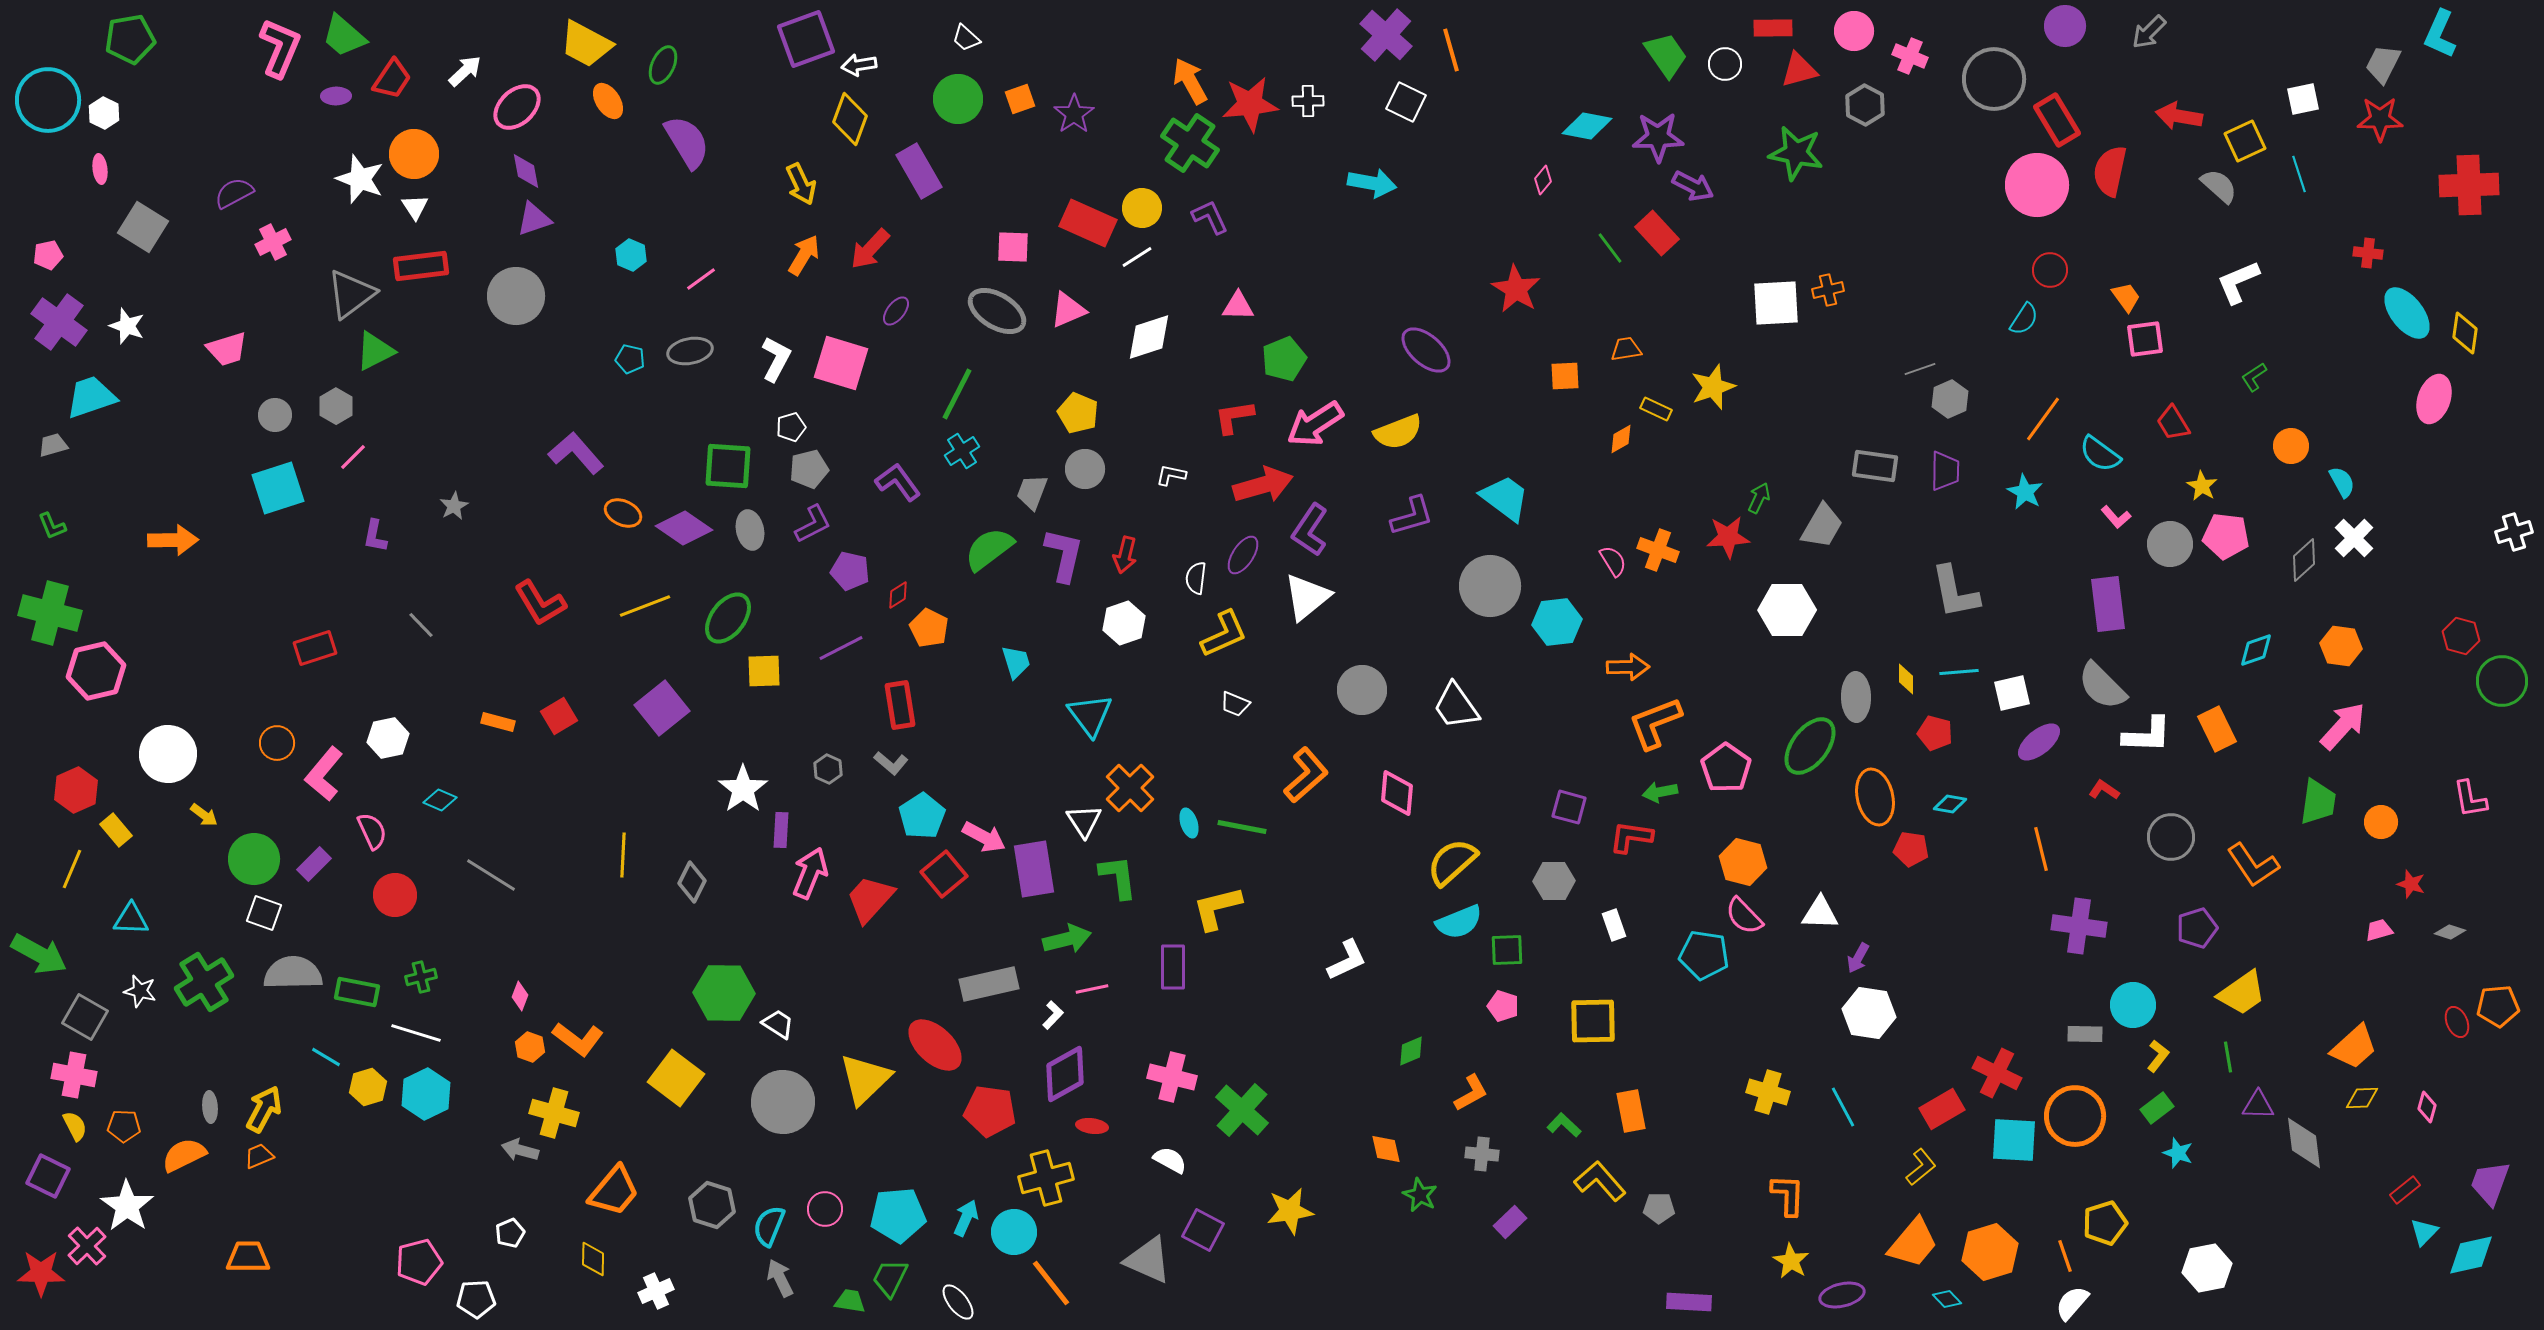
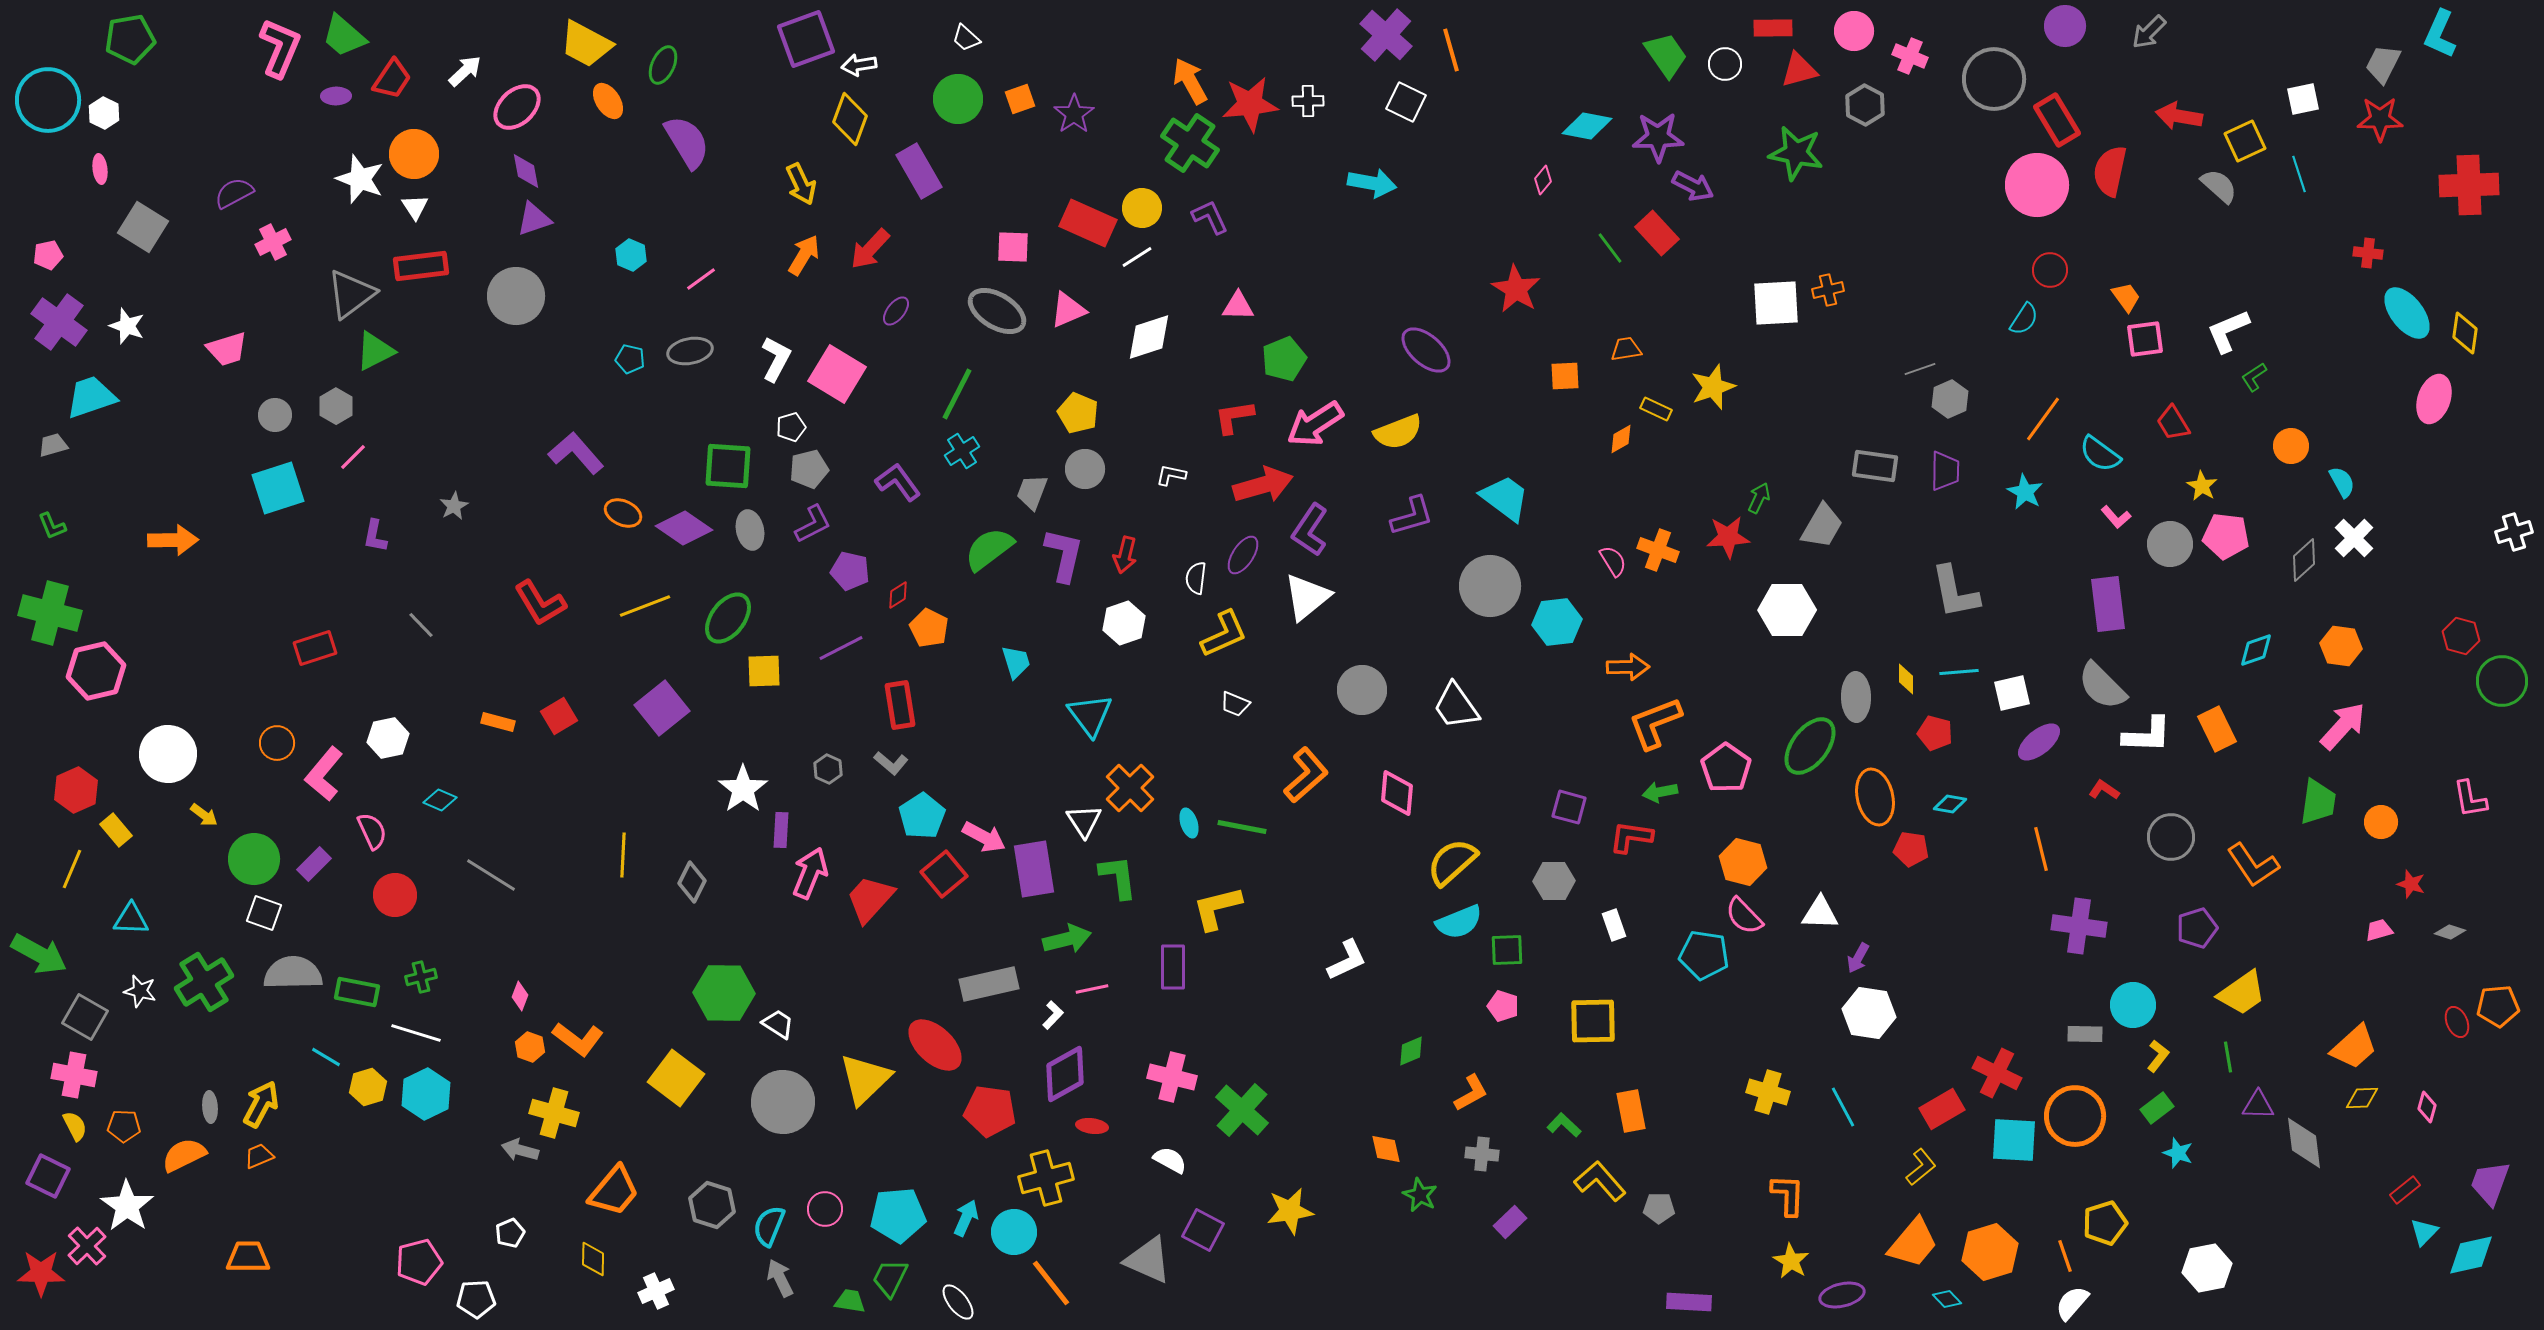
white L-shape at (2238, 282): moved 10 px left, 49 px down
pink square at (841, 363): moved 4 px left, 11 px down; rotated 14 degrees clockwise
yellow arrow at (264, 1109): moved 3 px left, 5 px up
